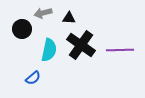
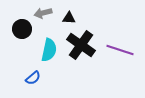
purple line: rotated 20 degrees clockwise
